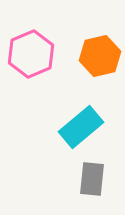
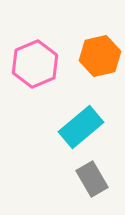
pink hexagon: moved 4 px right, 10 px down
gray rectangle: rotated 36 degrees counterclockwise
